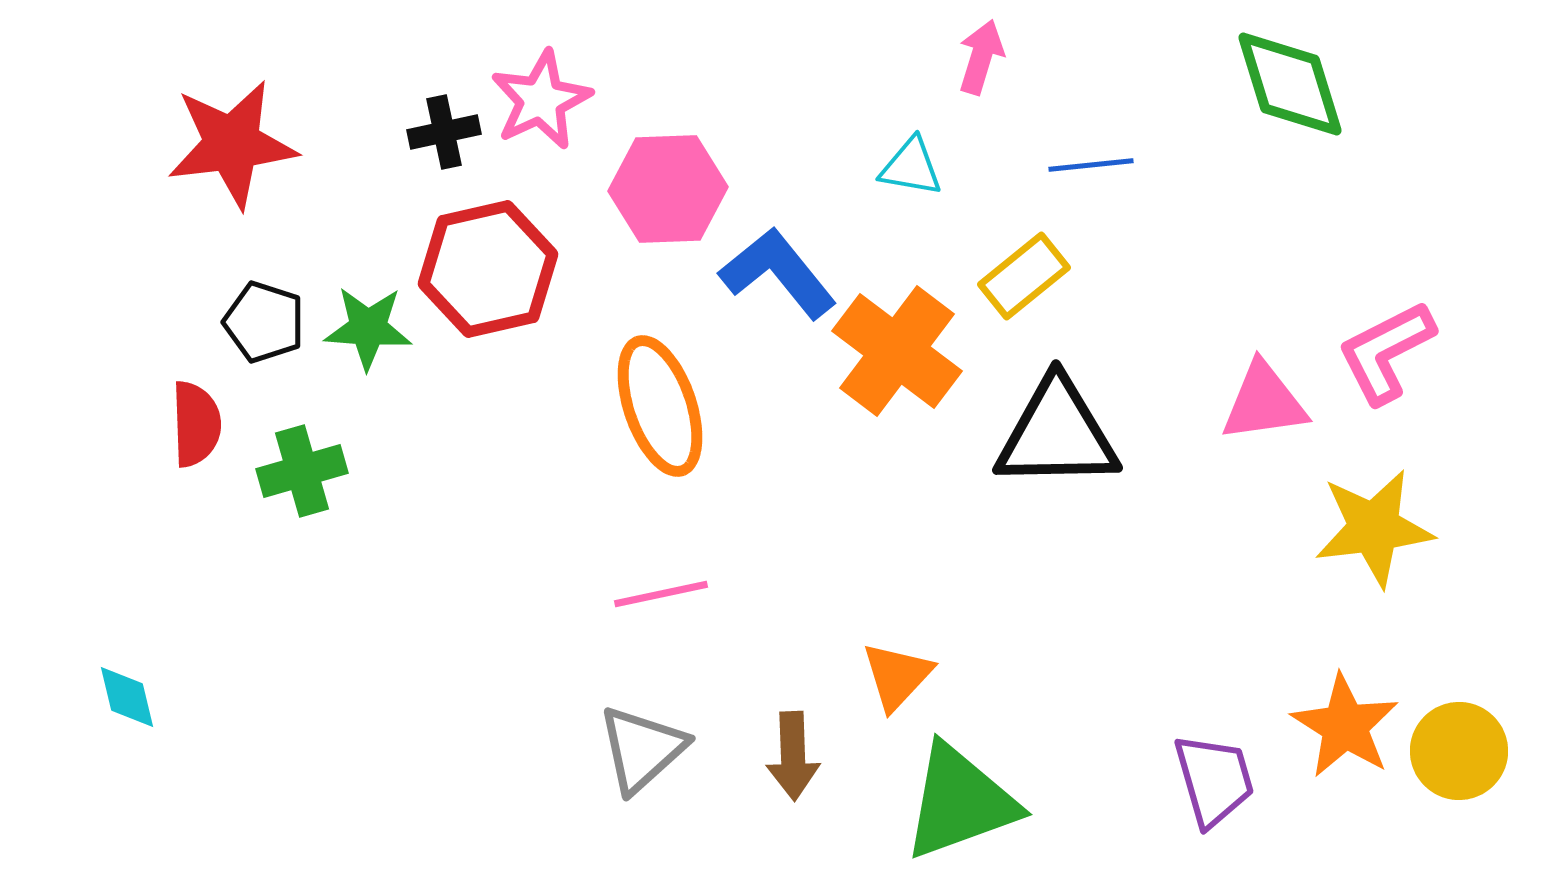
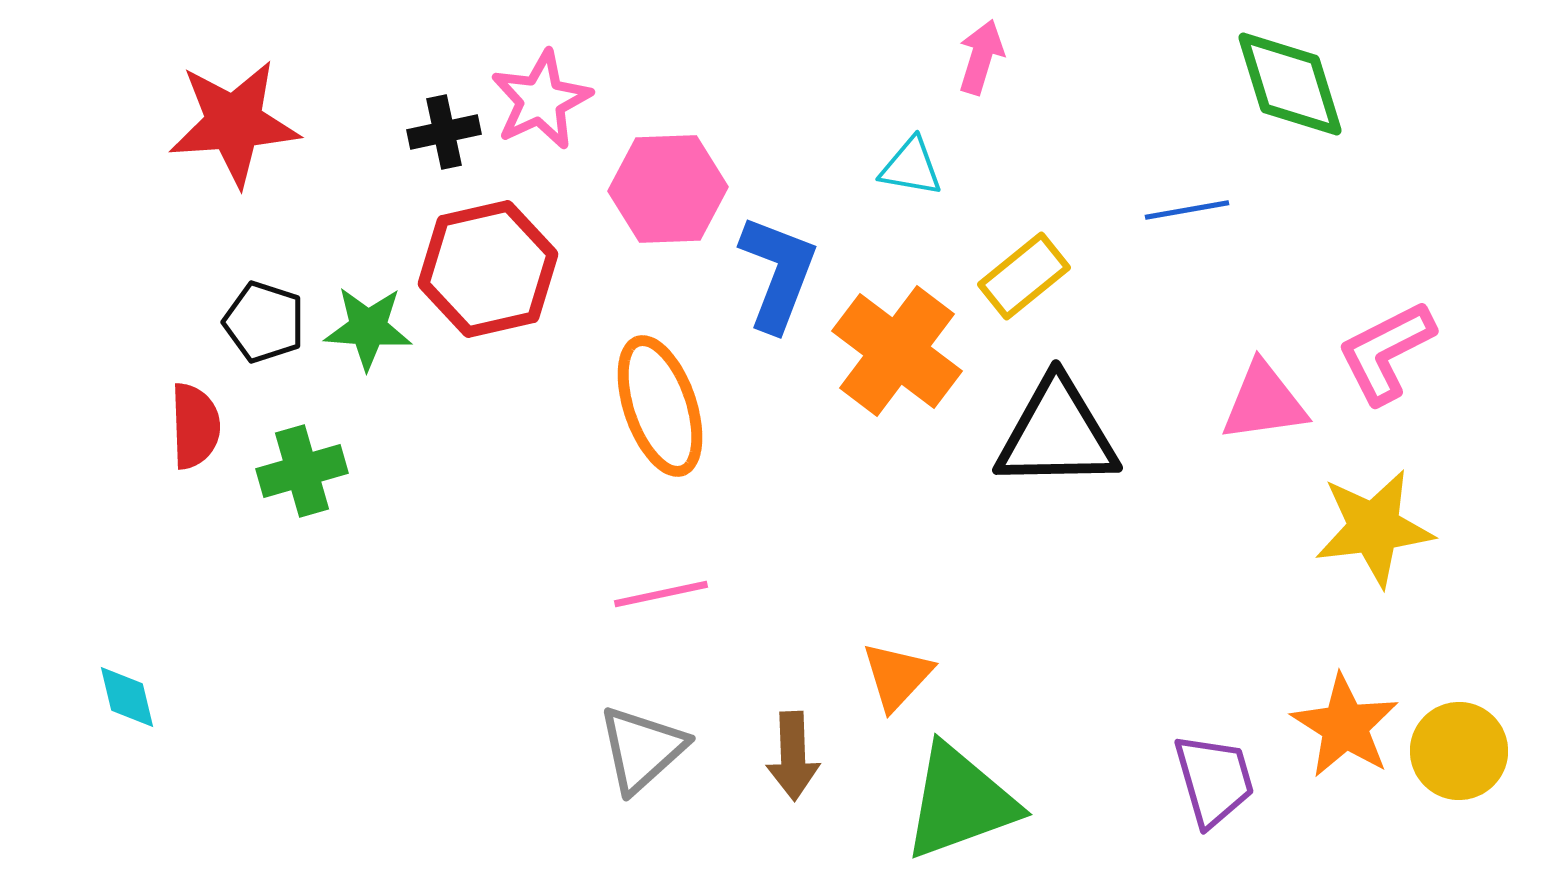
red star: moved 2 px right, 21 px up; rotated 3 degrees clockwise
blue line: moved 96 px right, 45 px down; rotated 4 degrees counterclockwise
blue L-shape: rotated 60 degrees clockwise
red semicircle: moved 1 px left, 2 px down
